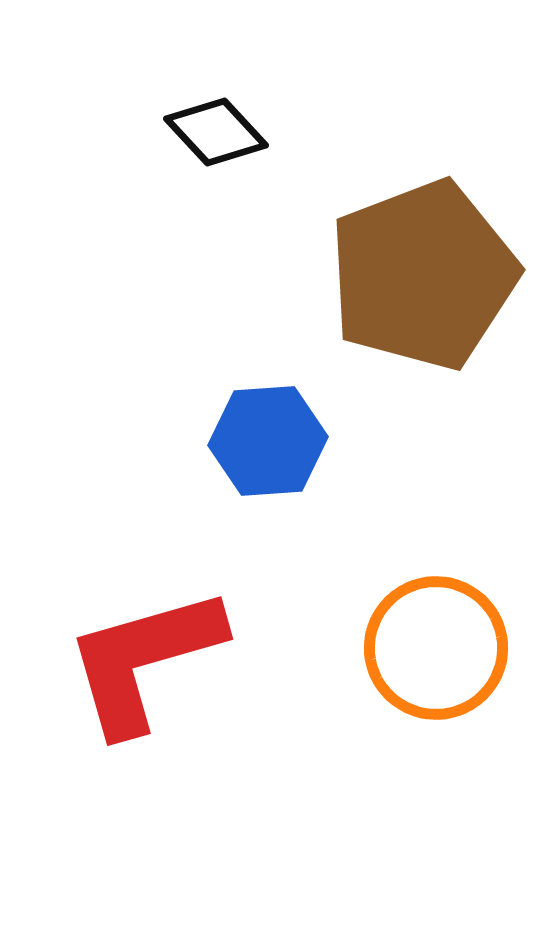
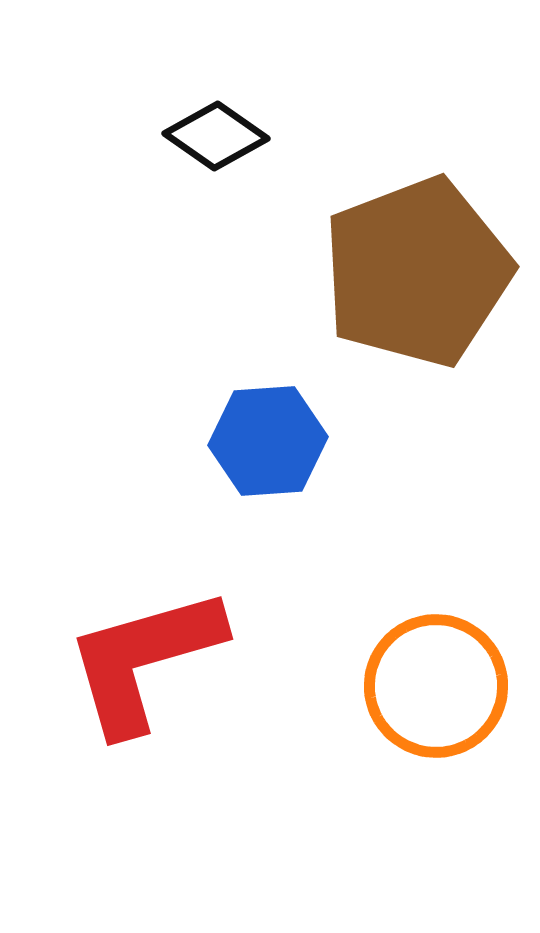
black diamond: moved 4 px down; rotated 12 degrees counterclockwise
brown pentagon: moved 6 px left, 3 px up
orange circle: moved 38 px down
